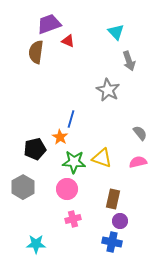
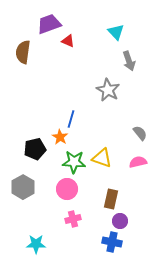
brown semicircle: moved 13 px left
brown rectangle: moved 2 px left
